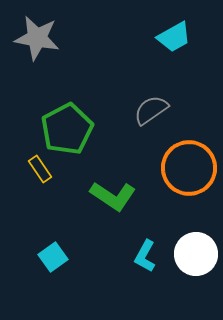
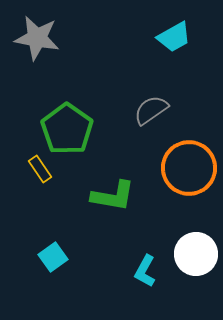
green pentagon: rotated 9 degrees counterclockwise
green L-shape: rotated 24 degrees counterclockwise
cyan L-shape: moved 15 px down
